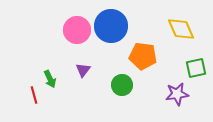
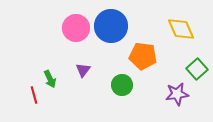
pink circle: moved 1 px left, 2 px up
green square: moved 1 px right, 1 px down; rotated 30 degrees counterclockwise
